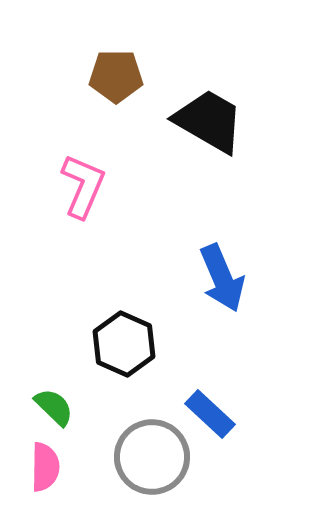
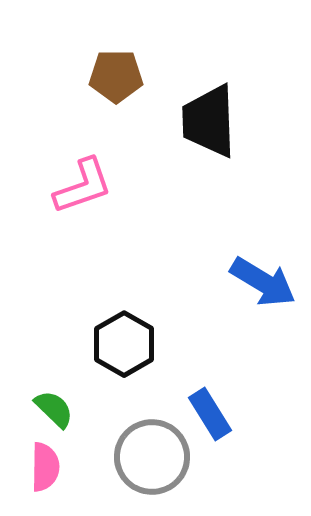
black trapezoid: rotated 122 degrees counterclockwise
pink L-shape: rotated 48 degrees clockwise
blue arrow: moved 41 px right, 4 px down; rotated 36 degrees counterclockwise
black hexagon: rotated 6 degrees clockwise
green semicircle: moved 2 px down
blue rectangle: rotated 15 degrees clockwise
